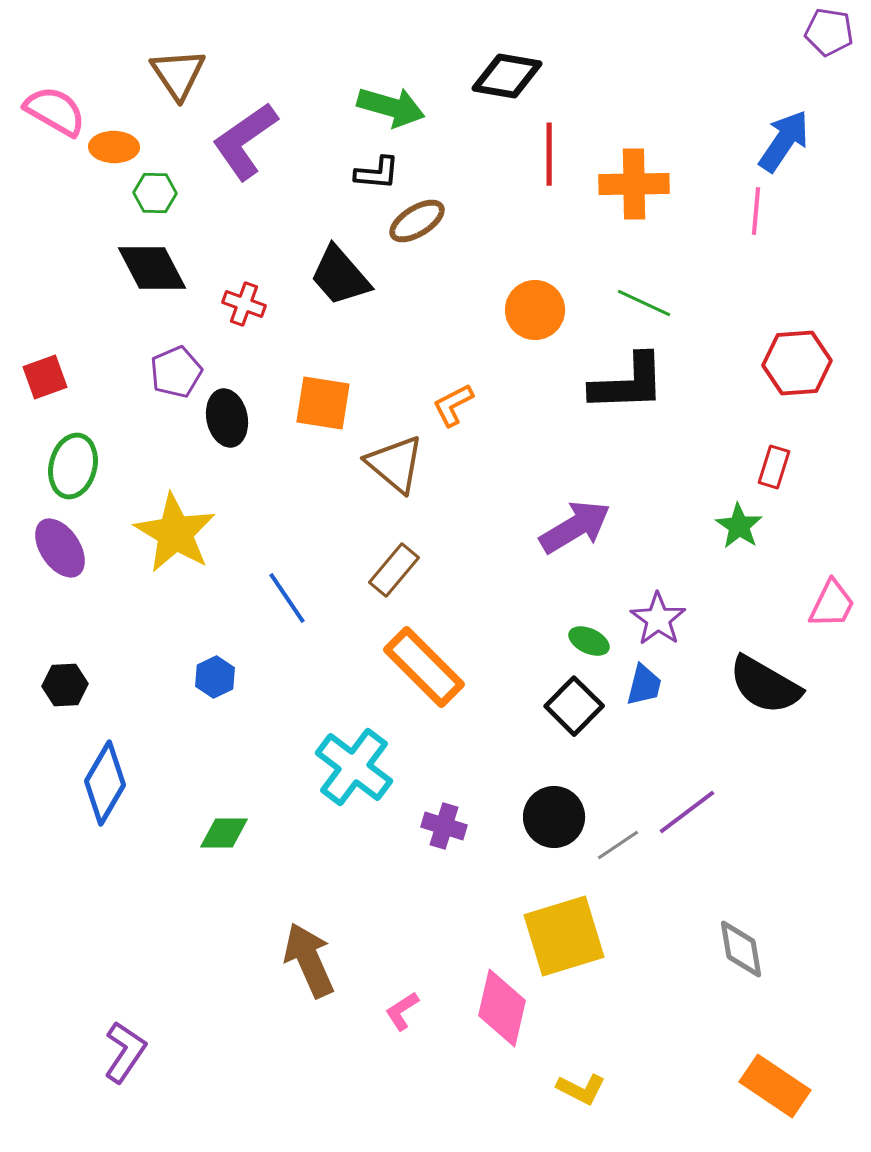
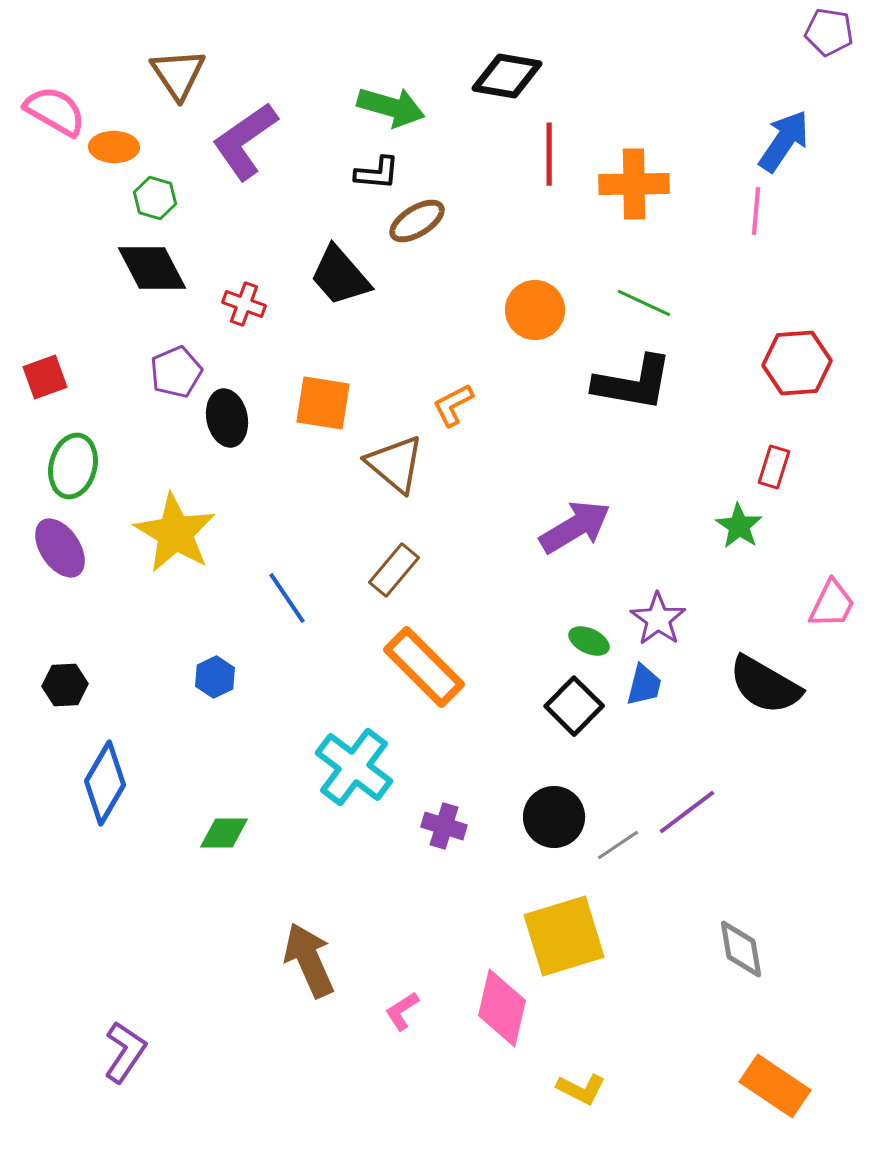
green hexagon at (155, 193): moved 5 px down; rotated 15 degrees clockwise
black L-shape at (628, 383): moved 5 px right; rotated 12 degrees clockwise
